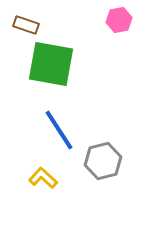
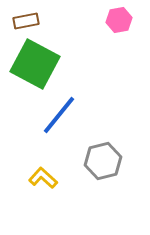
brown rectangle: moved 4 px up; rotated 30 degrees counterclockwise
green square: moved 16 px left; rotated 18 degrees clockwise
blue line: moved 15 px up; rotated 72 degrees clockwise
